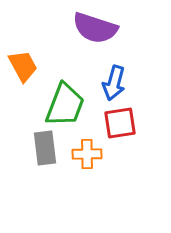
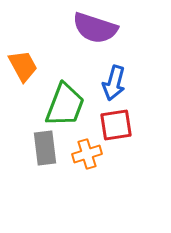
red square: moved 4 px left, 2 px down
orange cross: rotated 16 degrees counterclockwise
